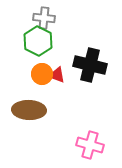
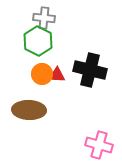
black cross: moved 5 px down
red triangle: rotated 18 degrees counterclockwise
pink cross: moved 9 px right
